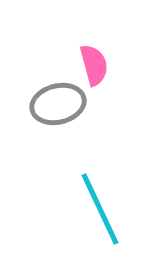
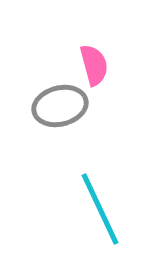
gray ellipse: moved 2 px right, 2 px down
